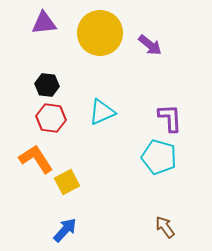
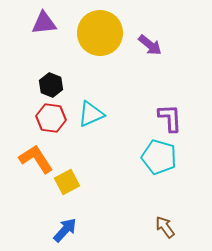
black hexagon: moved 4 px right; rotated 15 degrees clockwise
cyan triangle: moved 11 px left, 2 px down
